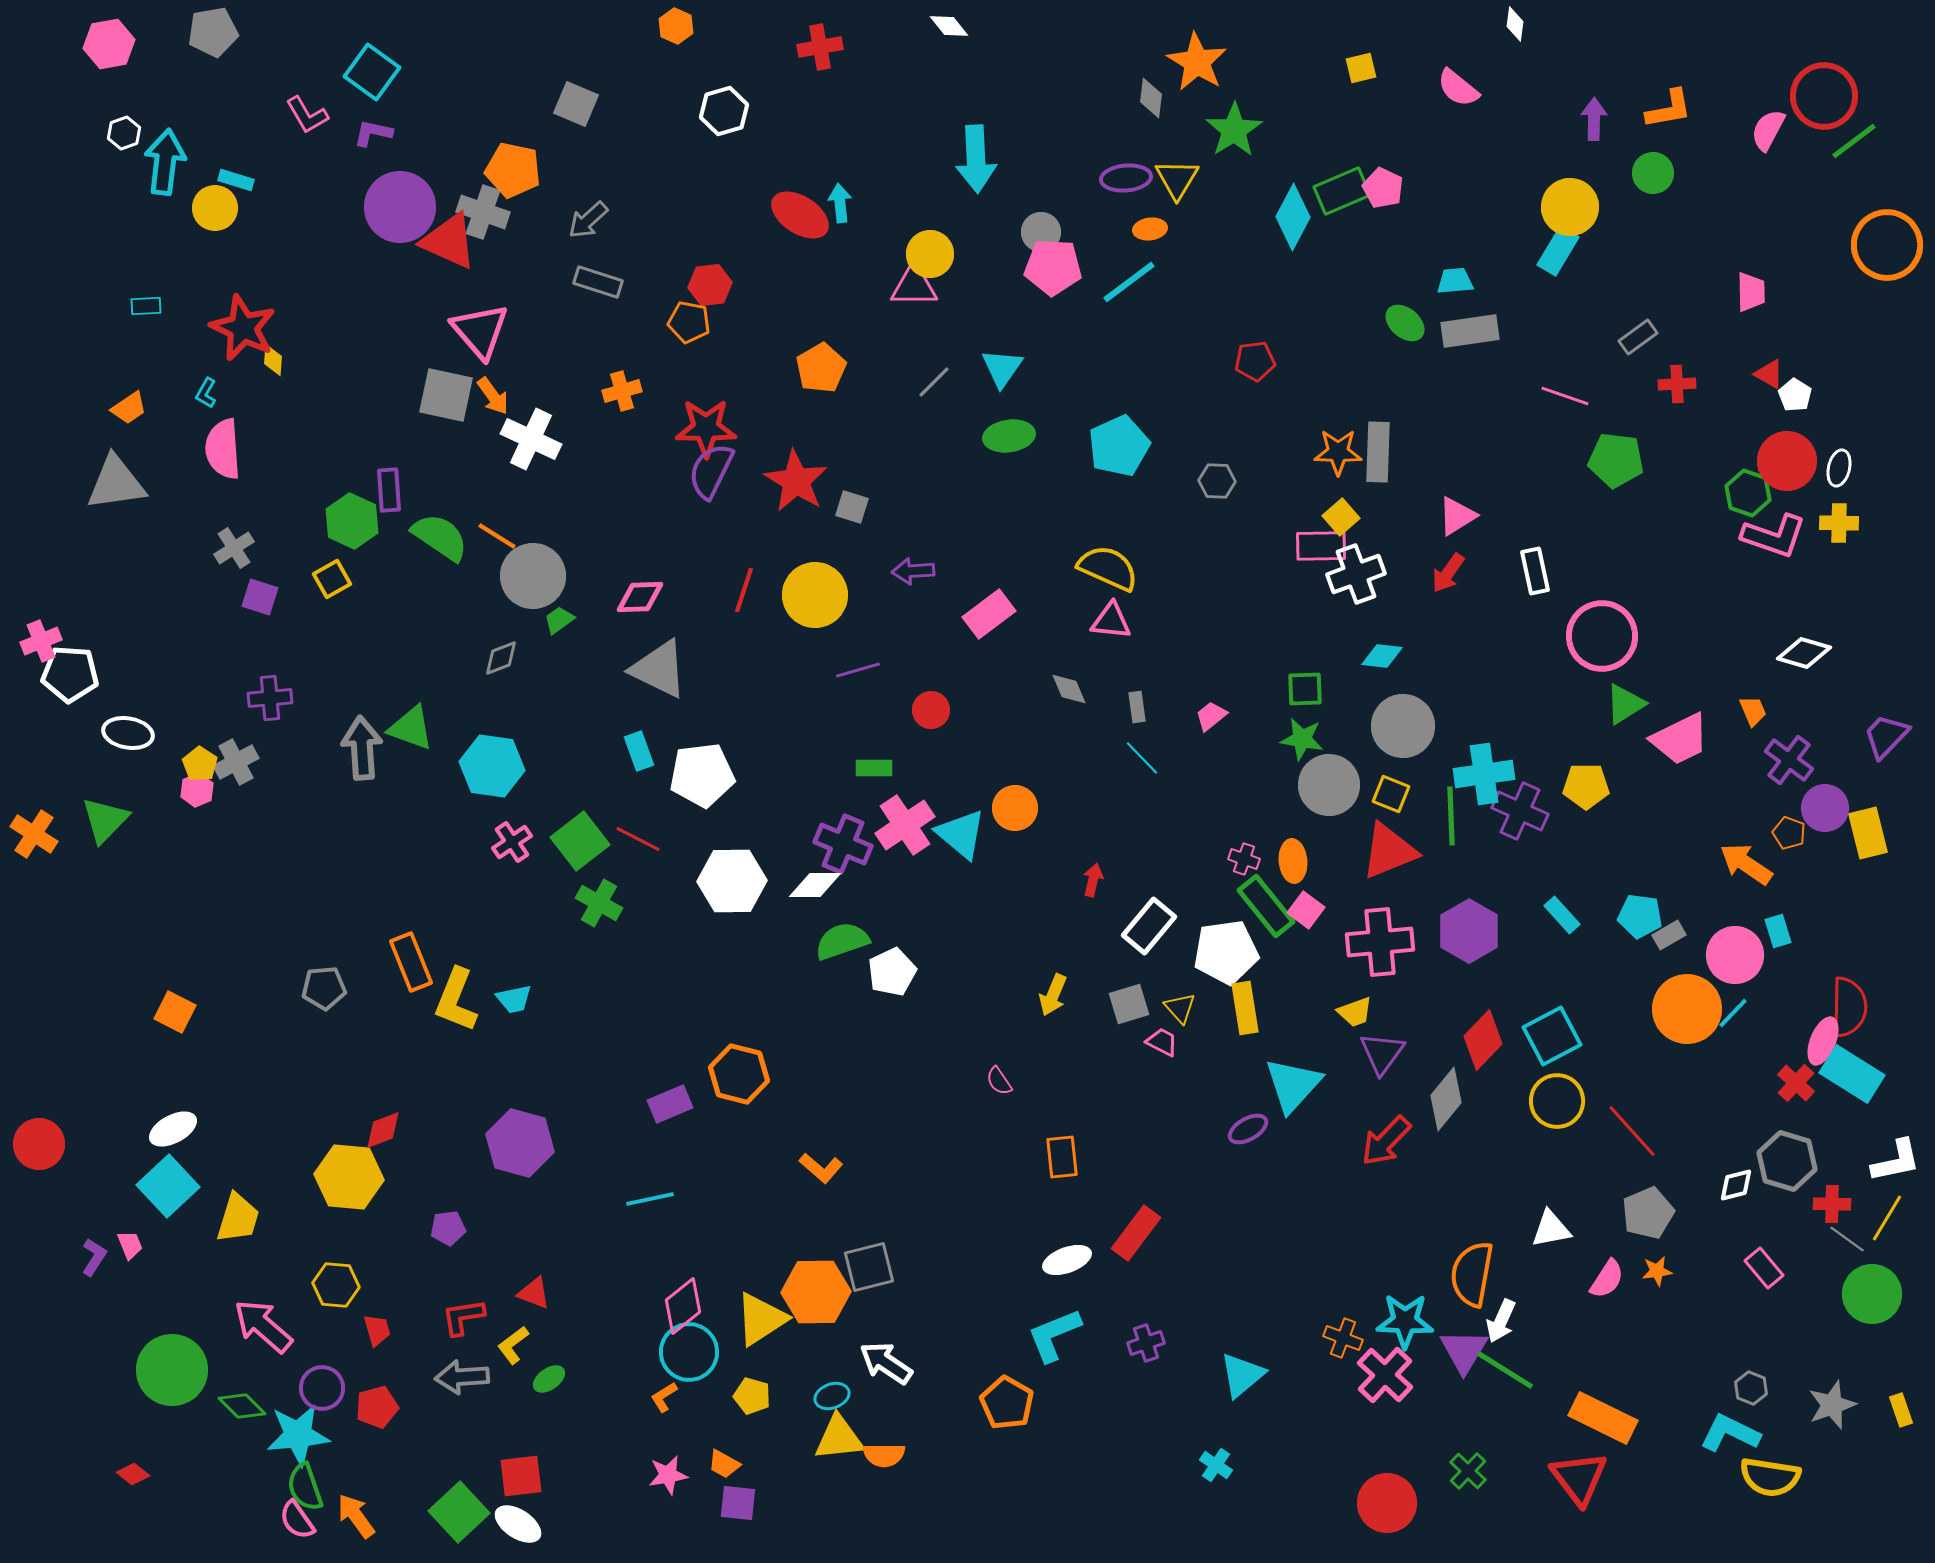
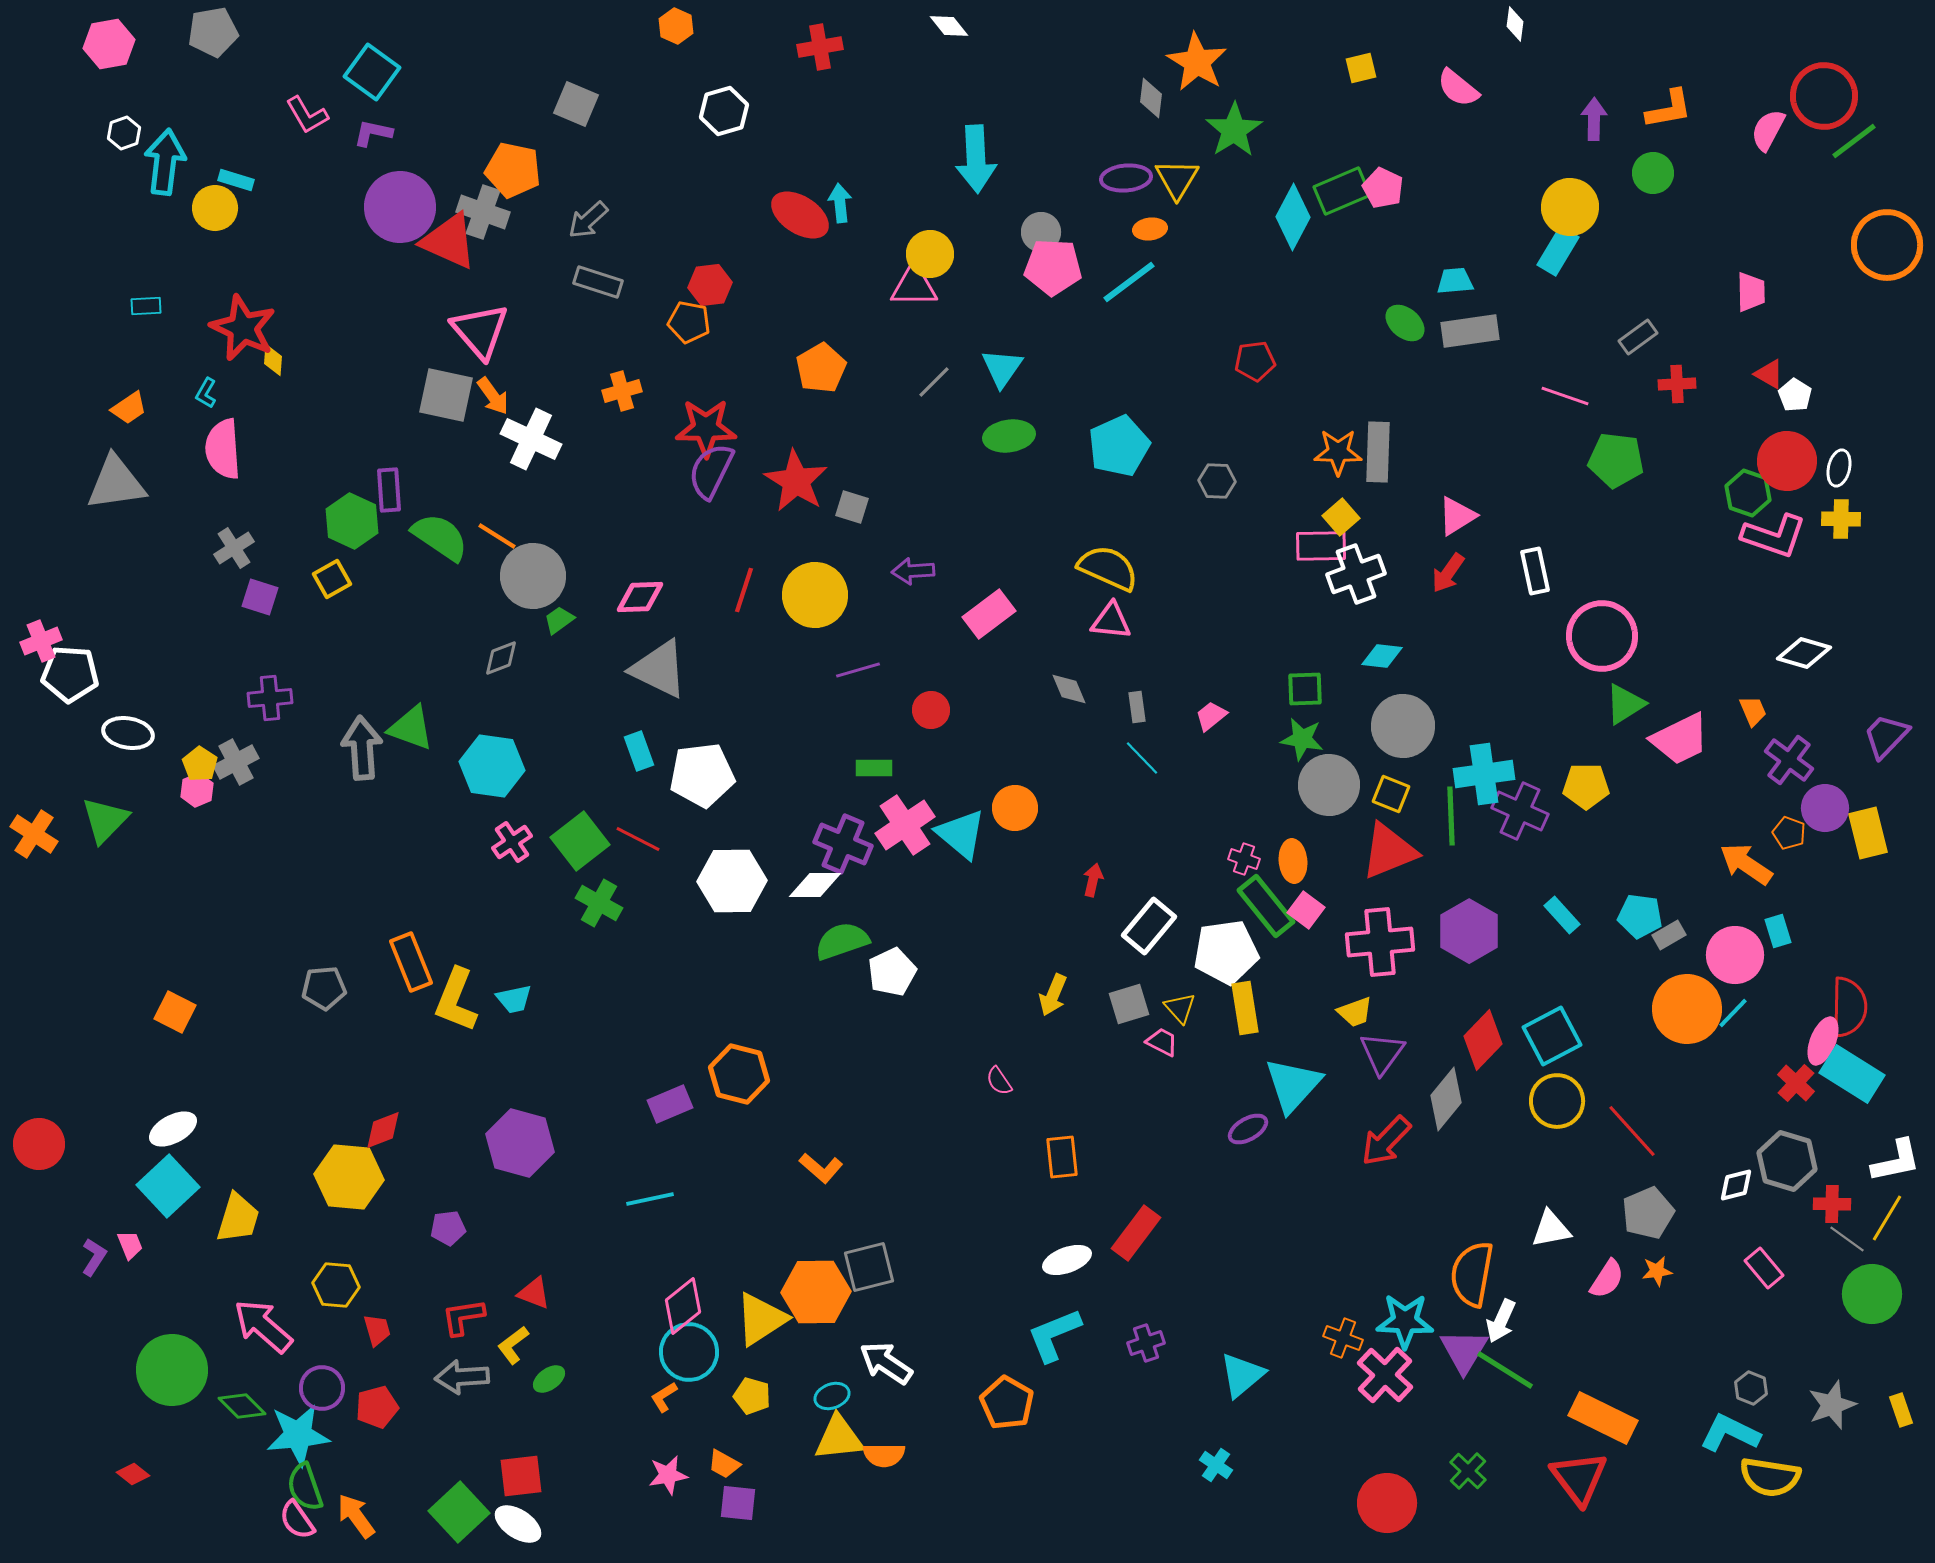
yellow cross at (1839, 523): moved 2 px right, 4 px up
